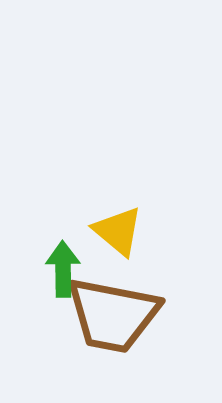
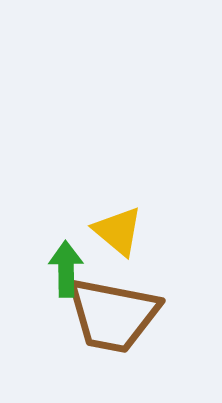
green arrow: moved 3 px right
